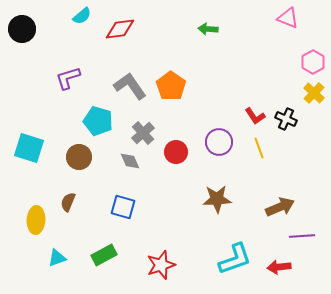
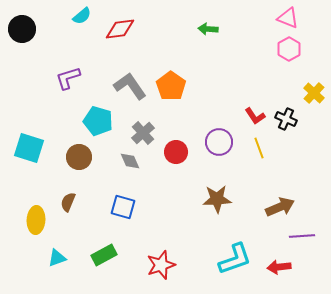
pink hexagon: moved 24 px left, 13 px up
